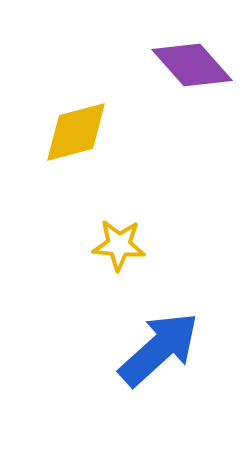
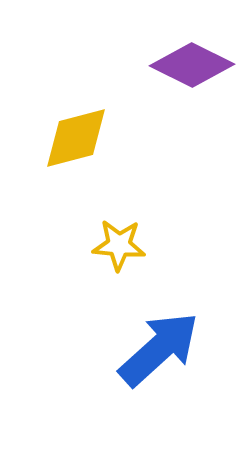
purple diamond: rotated 22 degrees counterclockwise
yellow diamond: moved 6 px down
